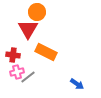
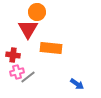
orange rectangle: moved 5 px right, 4 px up; rotated 20 degrees counterclockwise
